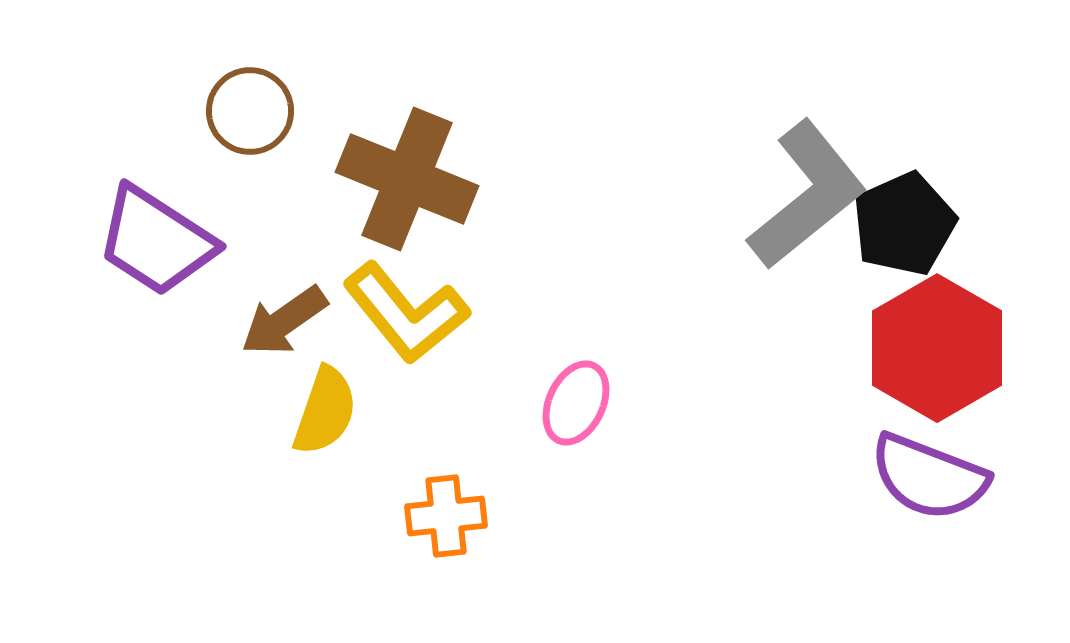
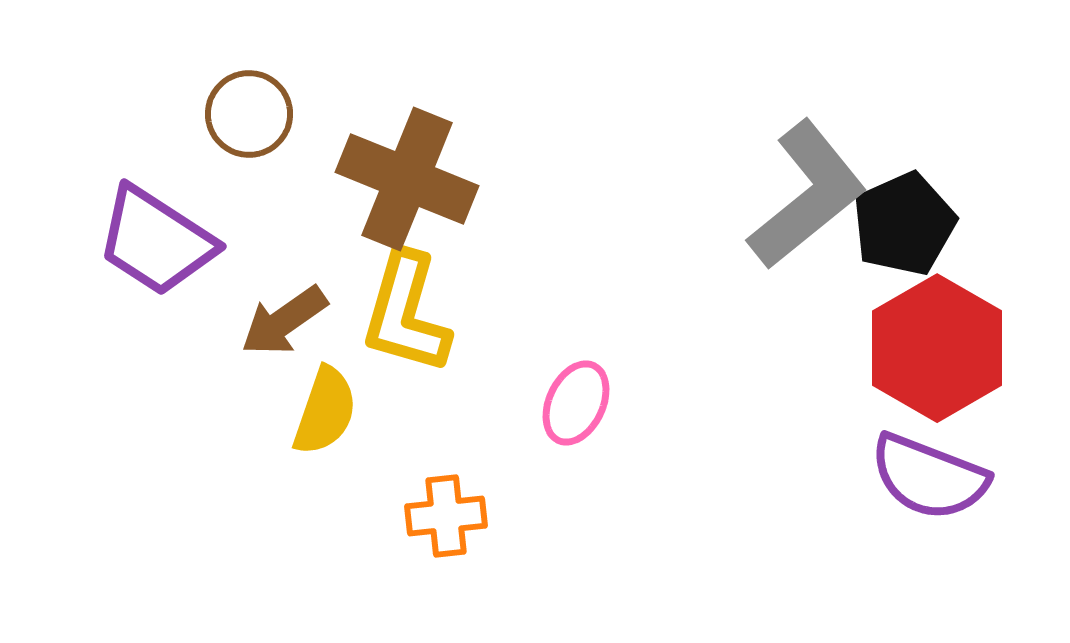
brown circle: moved 1 px left, 3 px down
yellow L-shape: rotated 55 degrees clockwise
